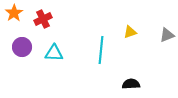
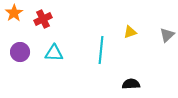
gray triangle: rotated 21 degrees counterclockwise
purple circle: moved 2 px left, 5 px down
